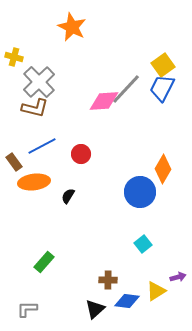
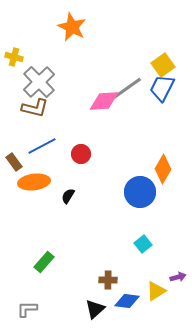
gray line: rotated 12 degrees clockwise
